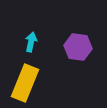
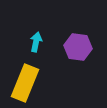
cyan arrow: moved 5 px right
